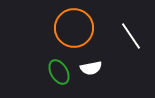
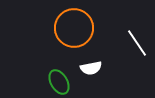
white line: moved 6 px right, 7 px down
green ellipse: moved 10 px down
